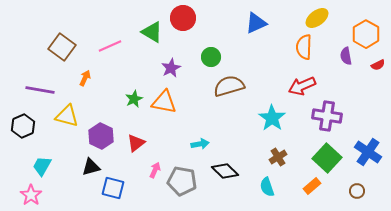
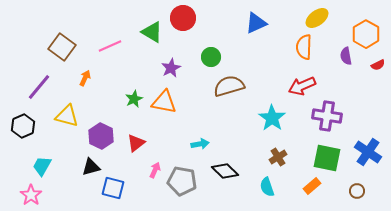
purple line: moved 1 px left, 3 px up; rotated 60 degrees counterclockwise
green square: rotated 32 degrees counterclockwise
